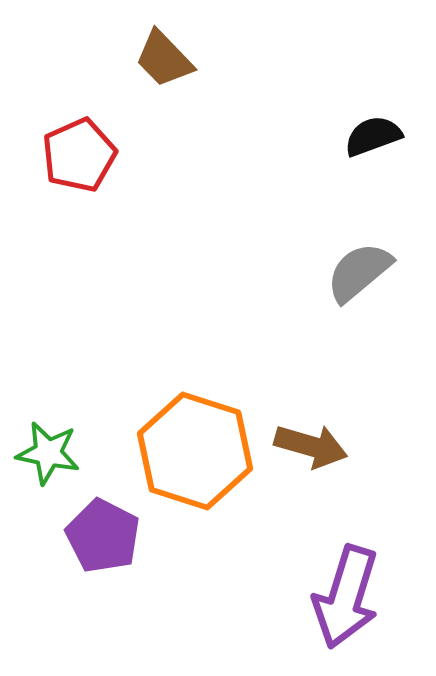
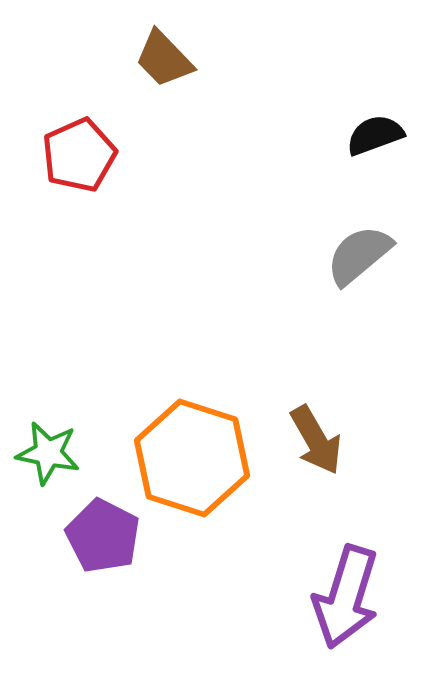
black semicircle: moved 2 px right, 1 px up
gray semicircle: moved 17 px up
brown arrow: moved 5 px right, 6 px up; rotated 44 degrees clockwise
orange hexagon: moved 3 px left, 7 px down
